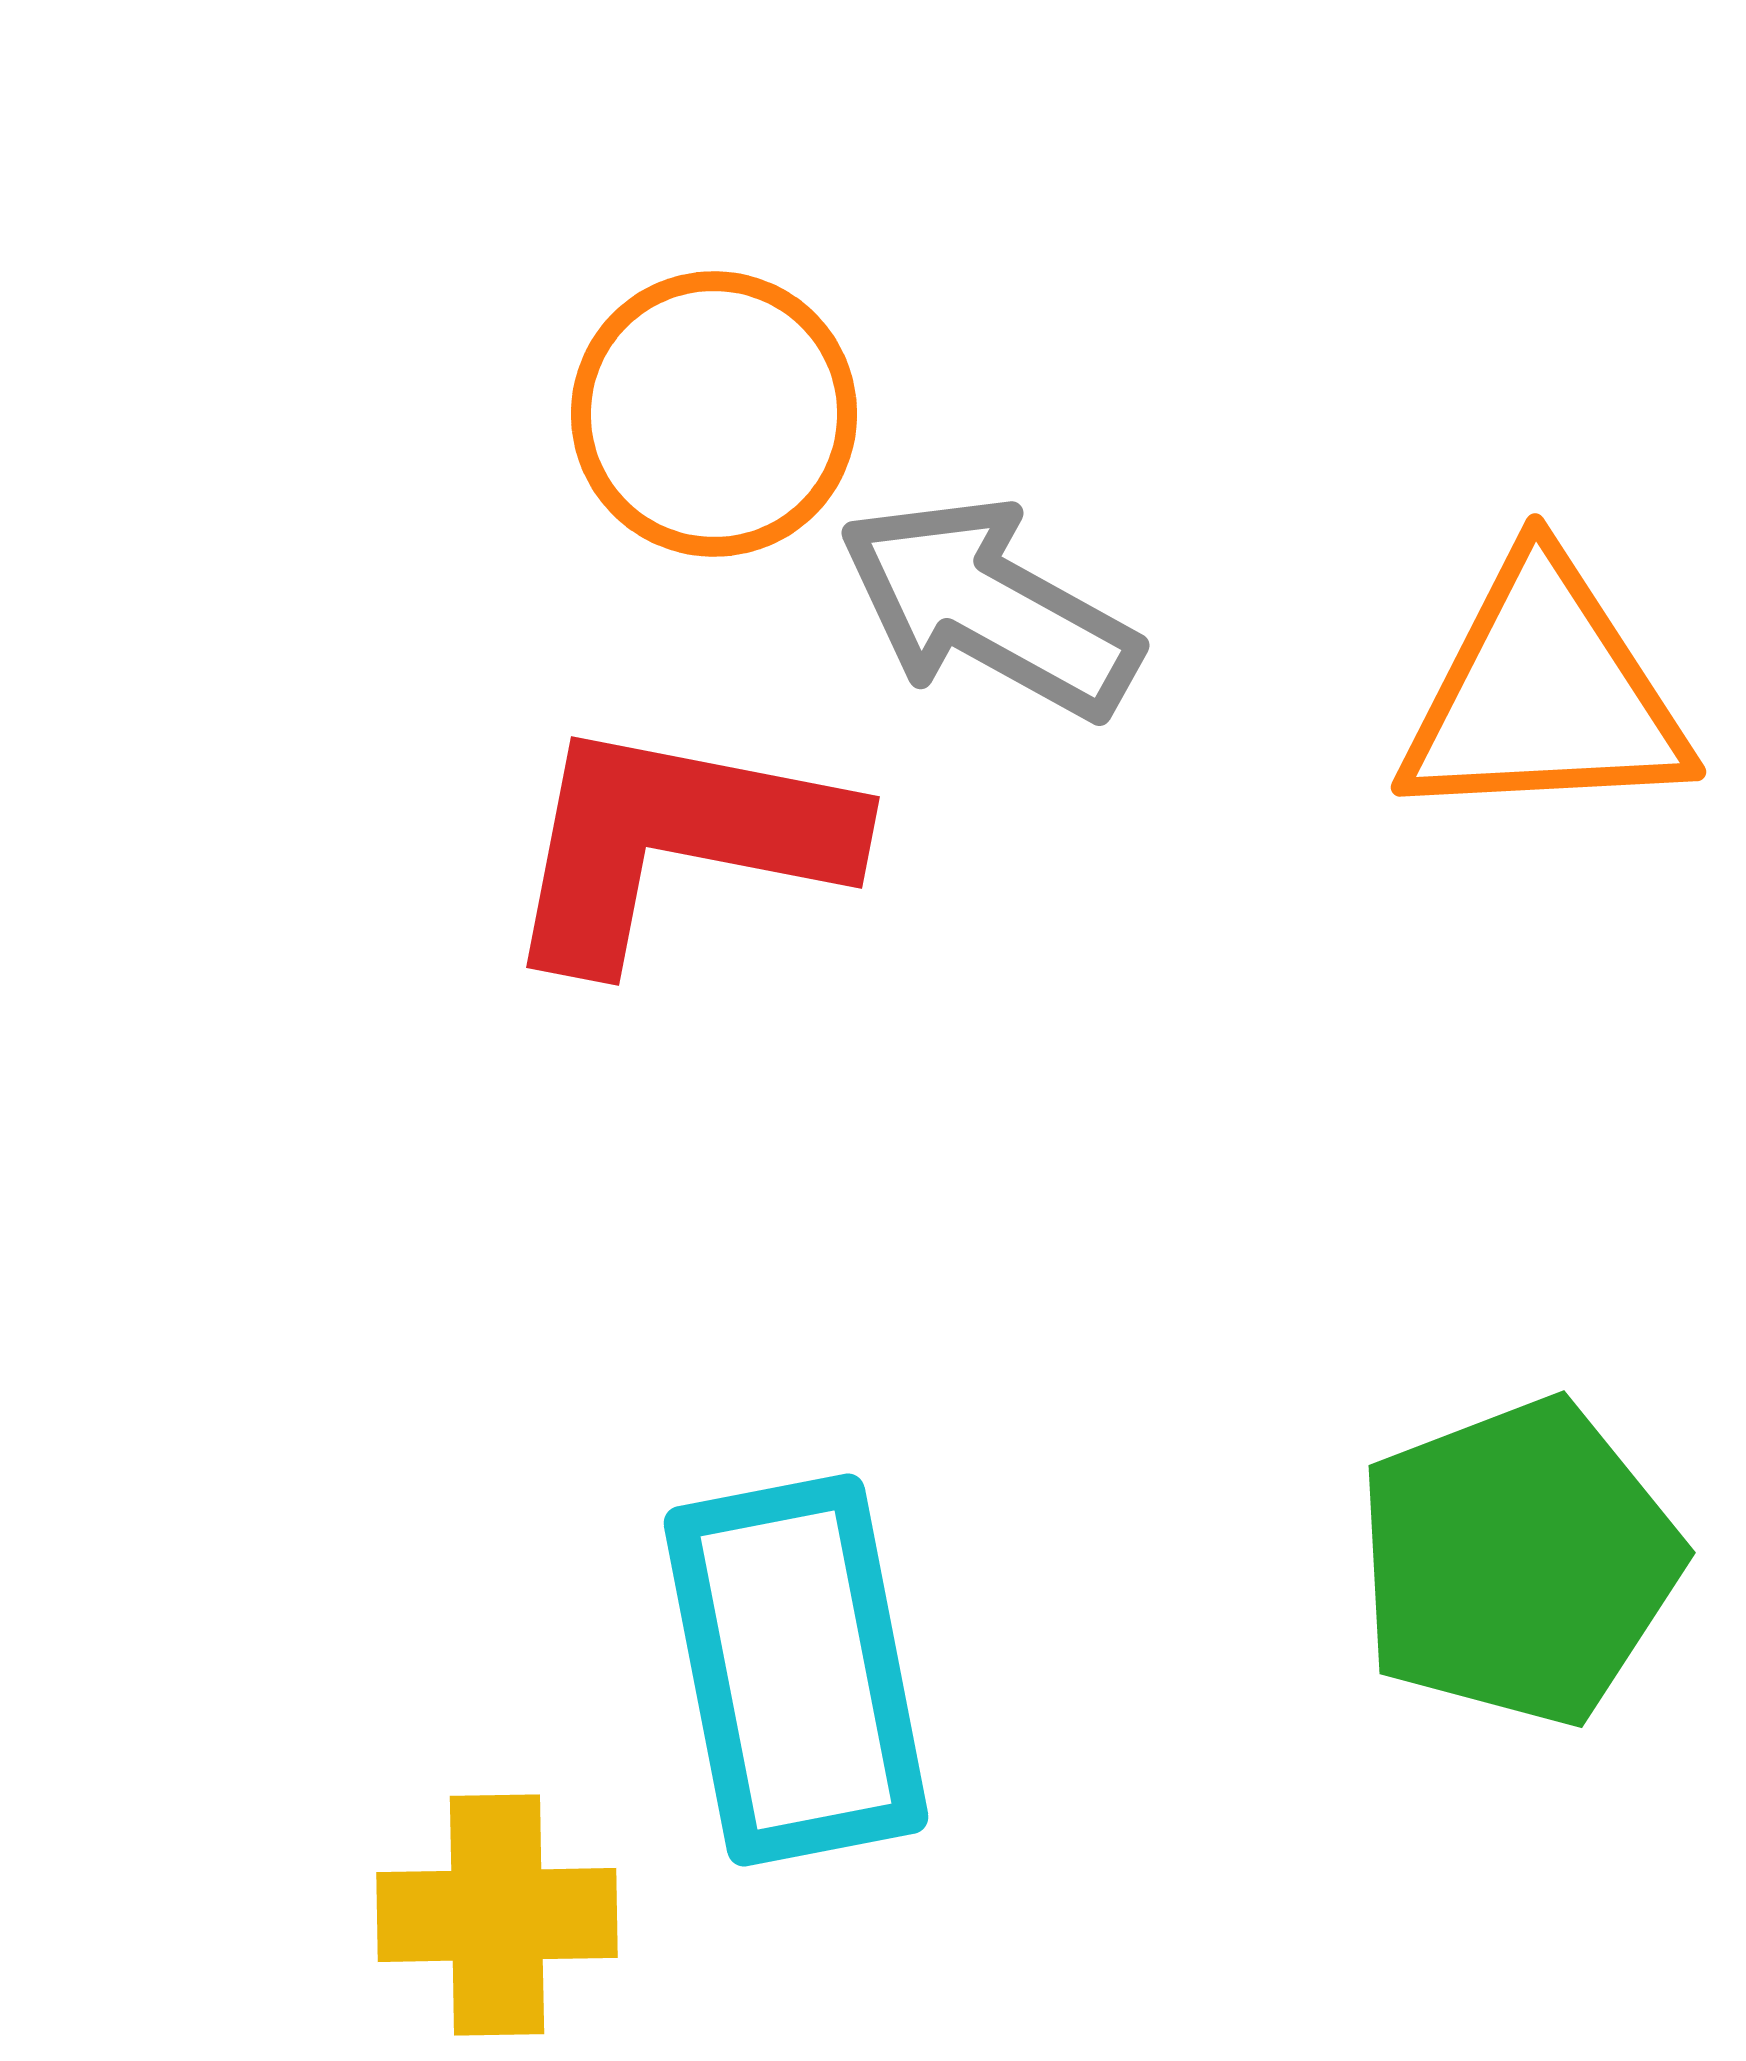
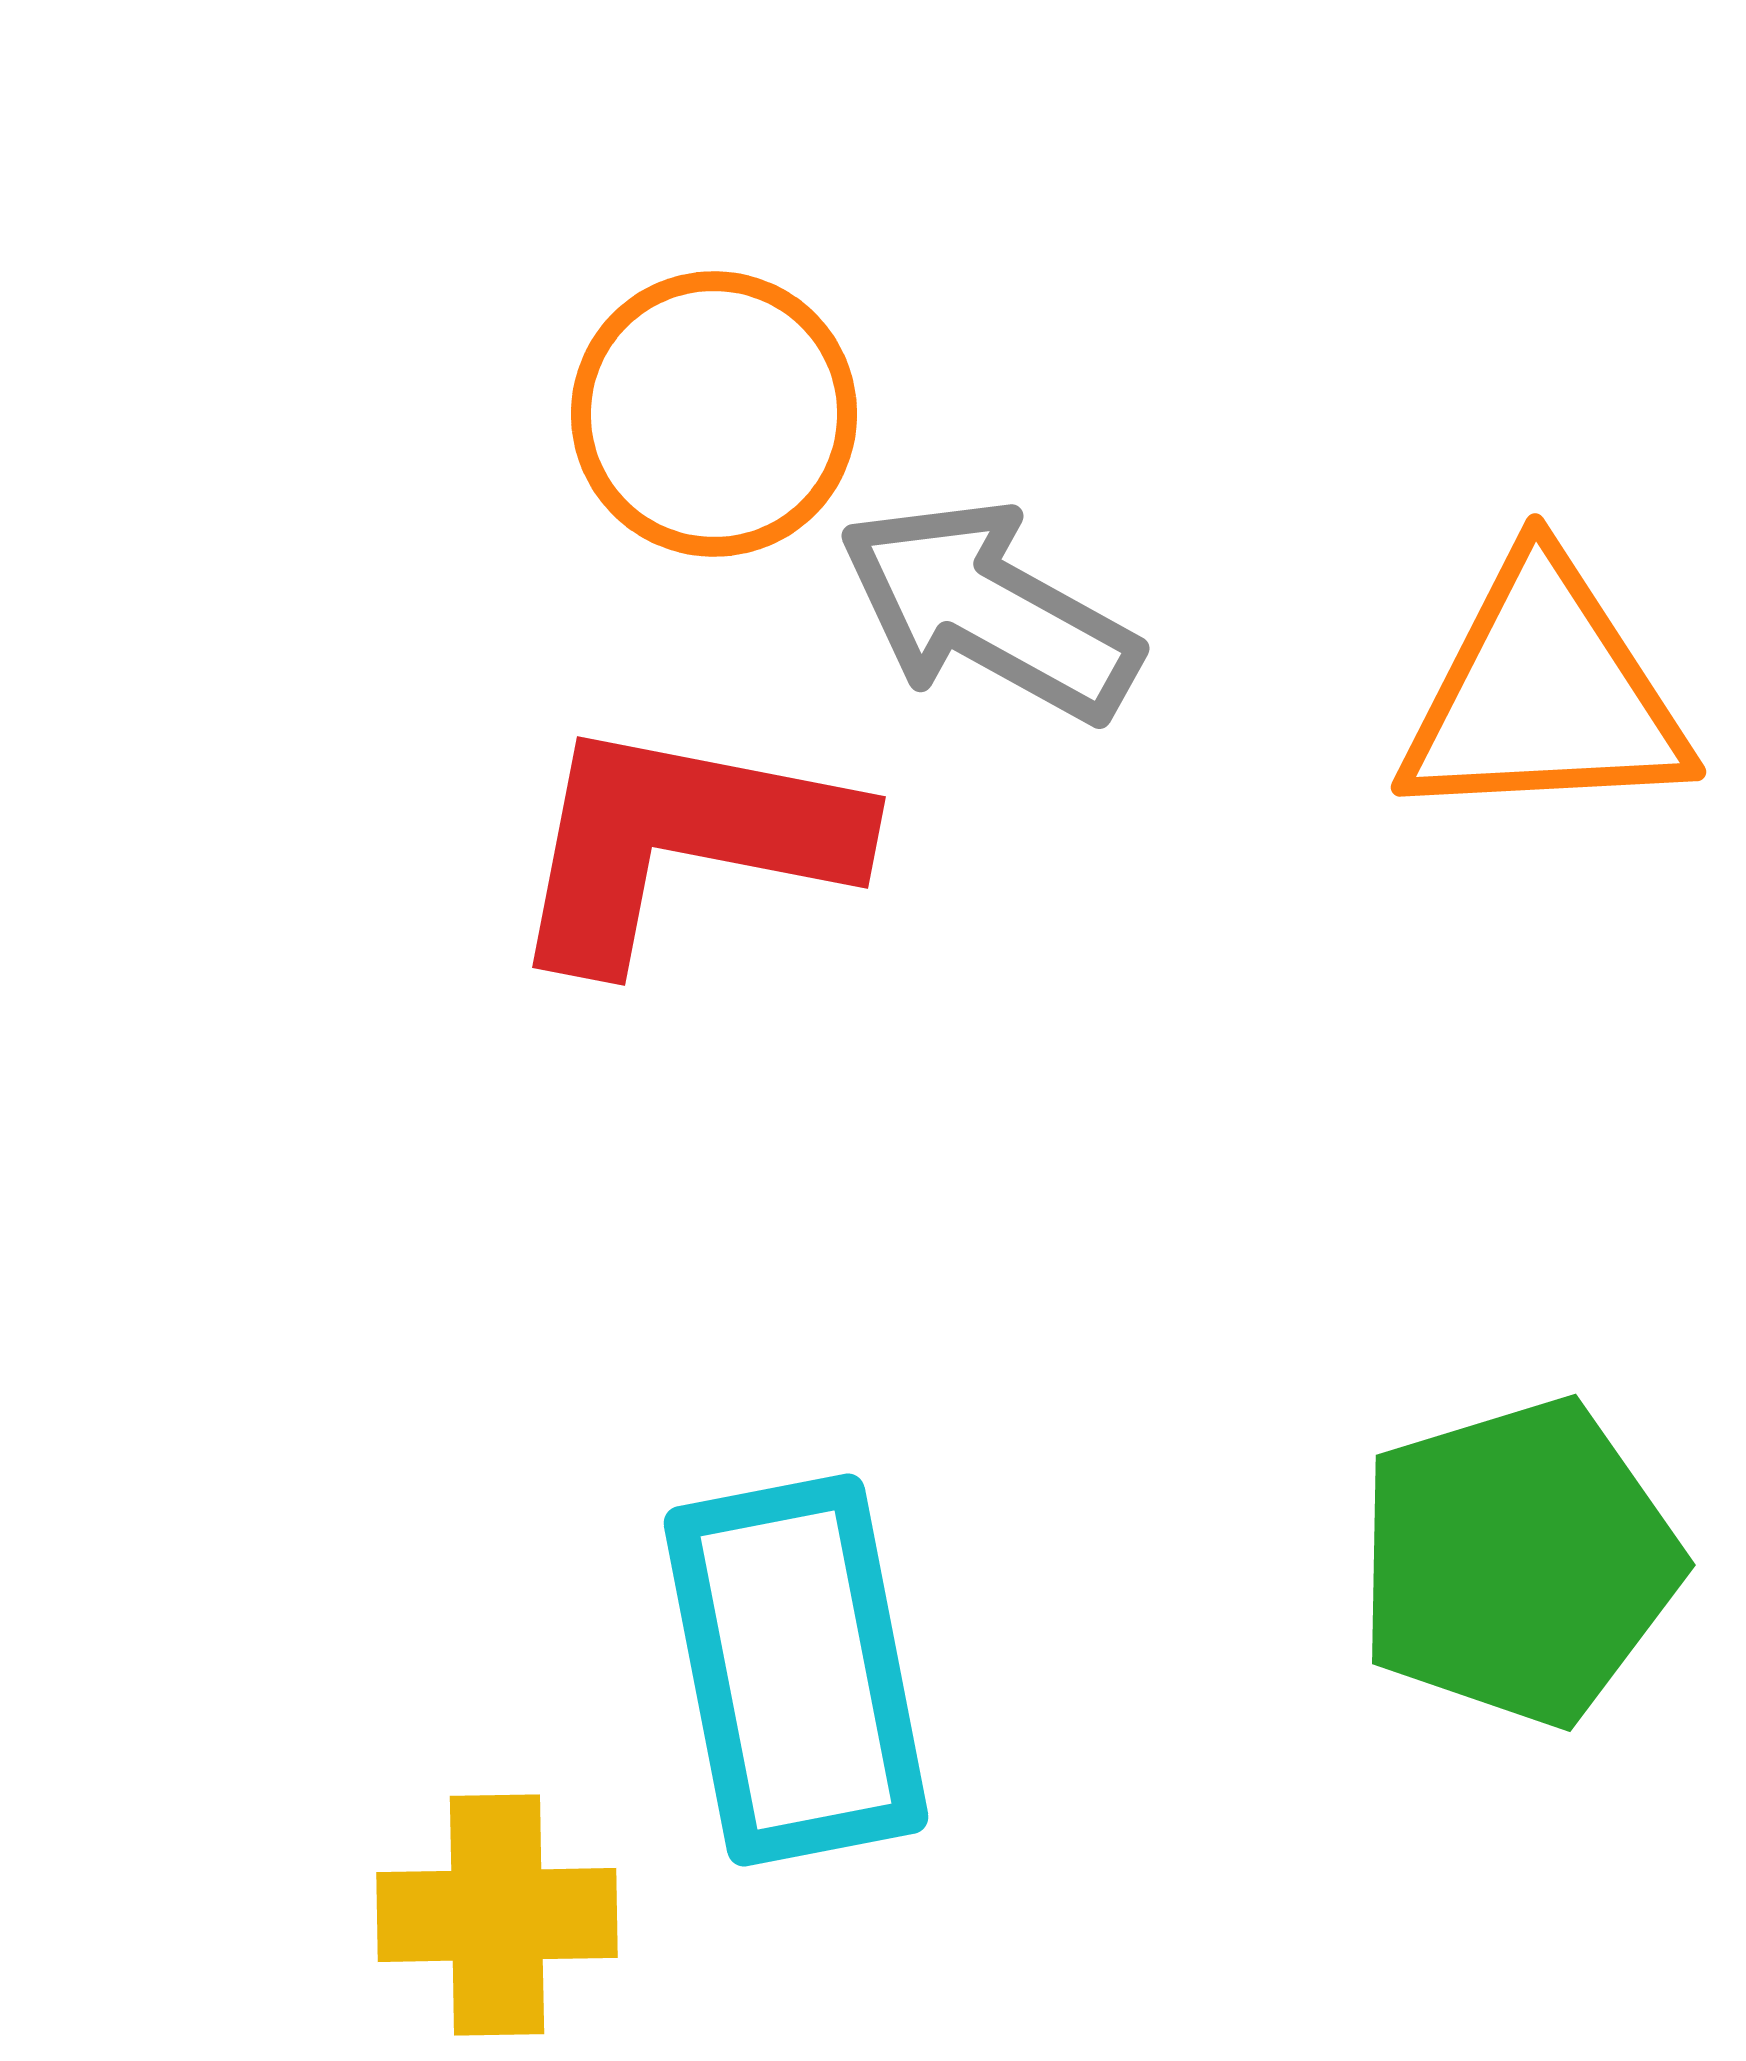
gray arrow: moved 3 px down
red L-shape: moved 6 px right
green pentagon: rotated 4 degrees clockwise
